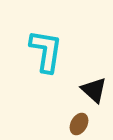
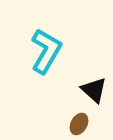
cyan L-shape: rotated 21 degrees clockwise
